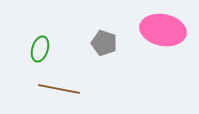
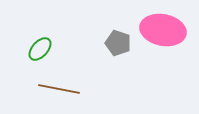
gray pentagon: moved 14 px right
green ellipse: rotated 25 degrees clockwise
